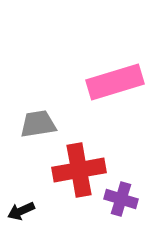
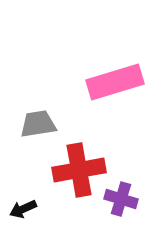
black arrow: moved 2 px right, 2 px up
